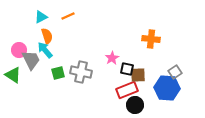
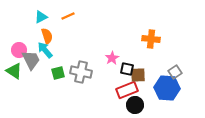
green triangle: moved 1 px right, 4 px up
